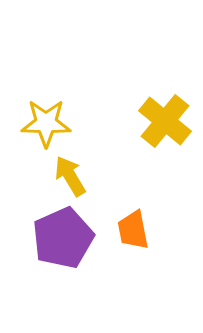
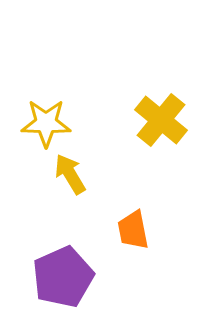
yellow cross: moved 4 px left, 1 px up
yellow arrow: moved 2 px up
purple pentagon: moved 39 px down
